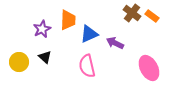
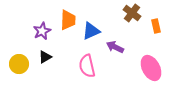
orange rectangle: moved 4 px right, 10 px down; rotated 40 degrees clockwise
purple star: moved 2 px down
blue triangle: moved 2 px right, 3 px up
purple arrow: moved 4 px down
black triangle: rotated 48 degrees clockwise
yellow circle: moved 2 px down
pink ellipse: moved 2 px right
